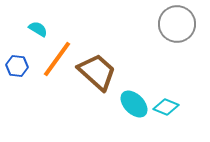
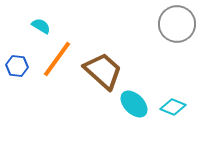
cyan semicircle: moved 3 px right, 3 px up
brown trapezoid: moved 6 px right, 1 px up
cyan diamond: moved 7 px right
